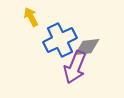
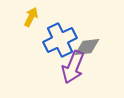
yellow arrow: rotated 54 degrees clockwise
purple arrow: moved 2 px left
